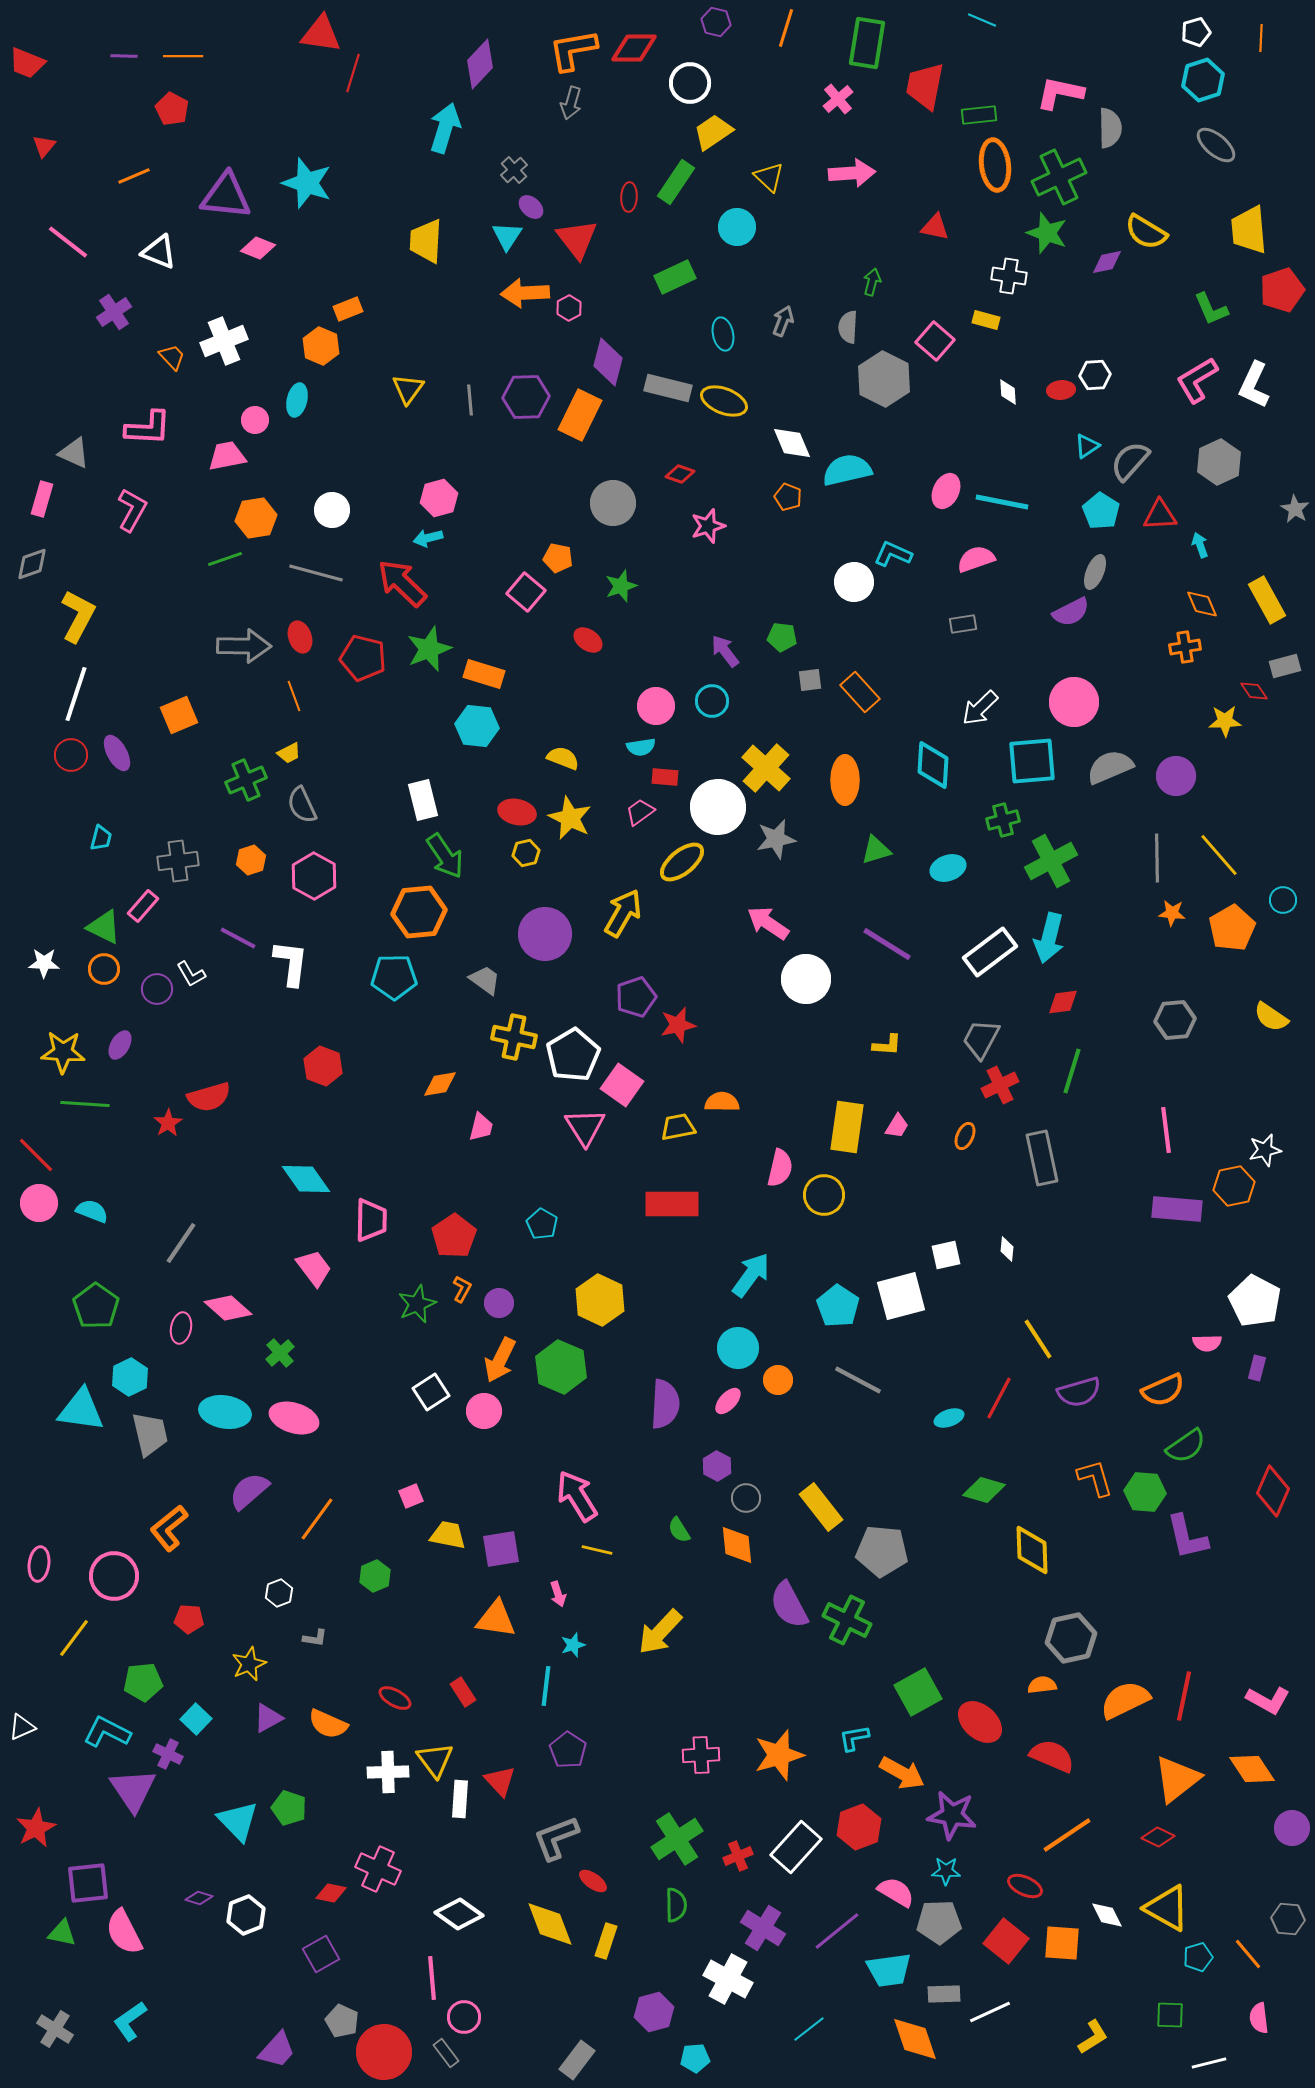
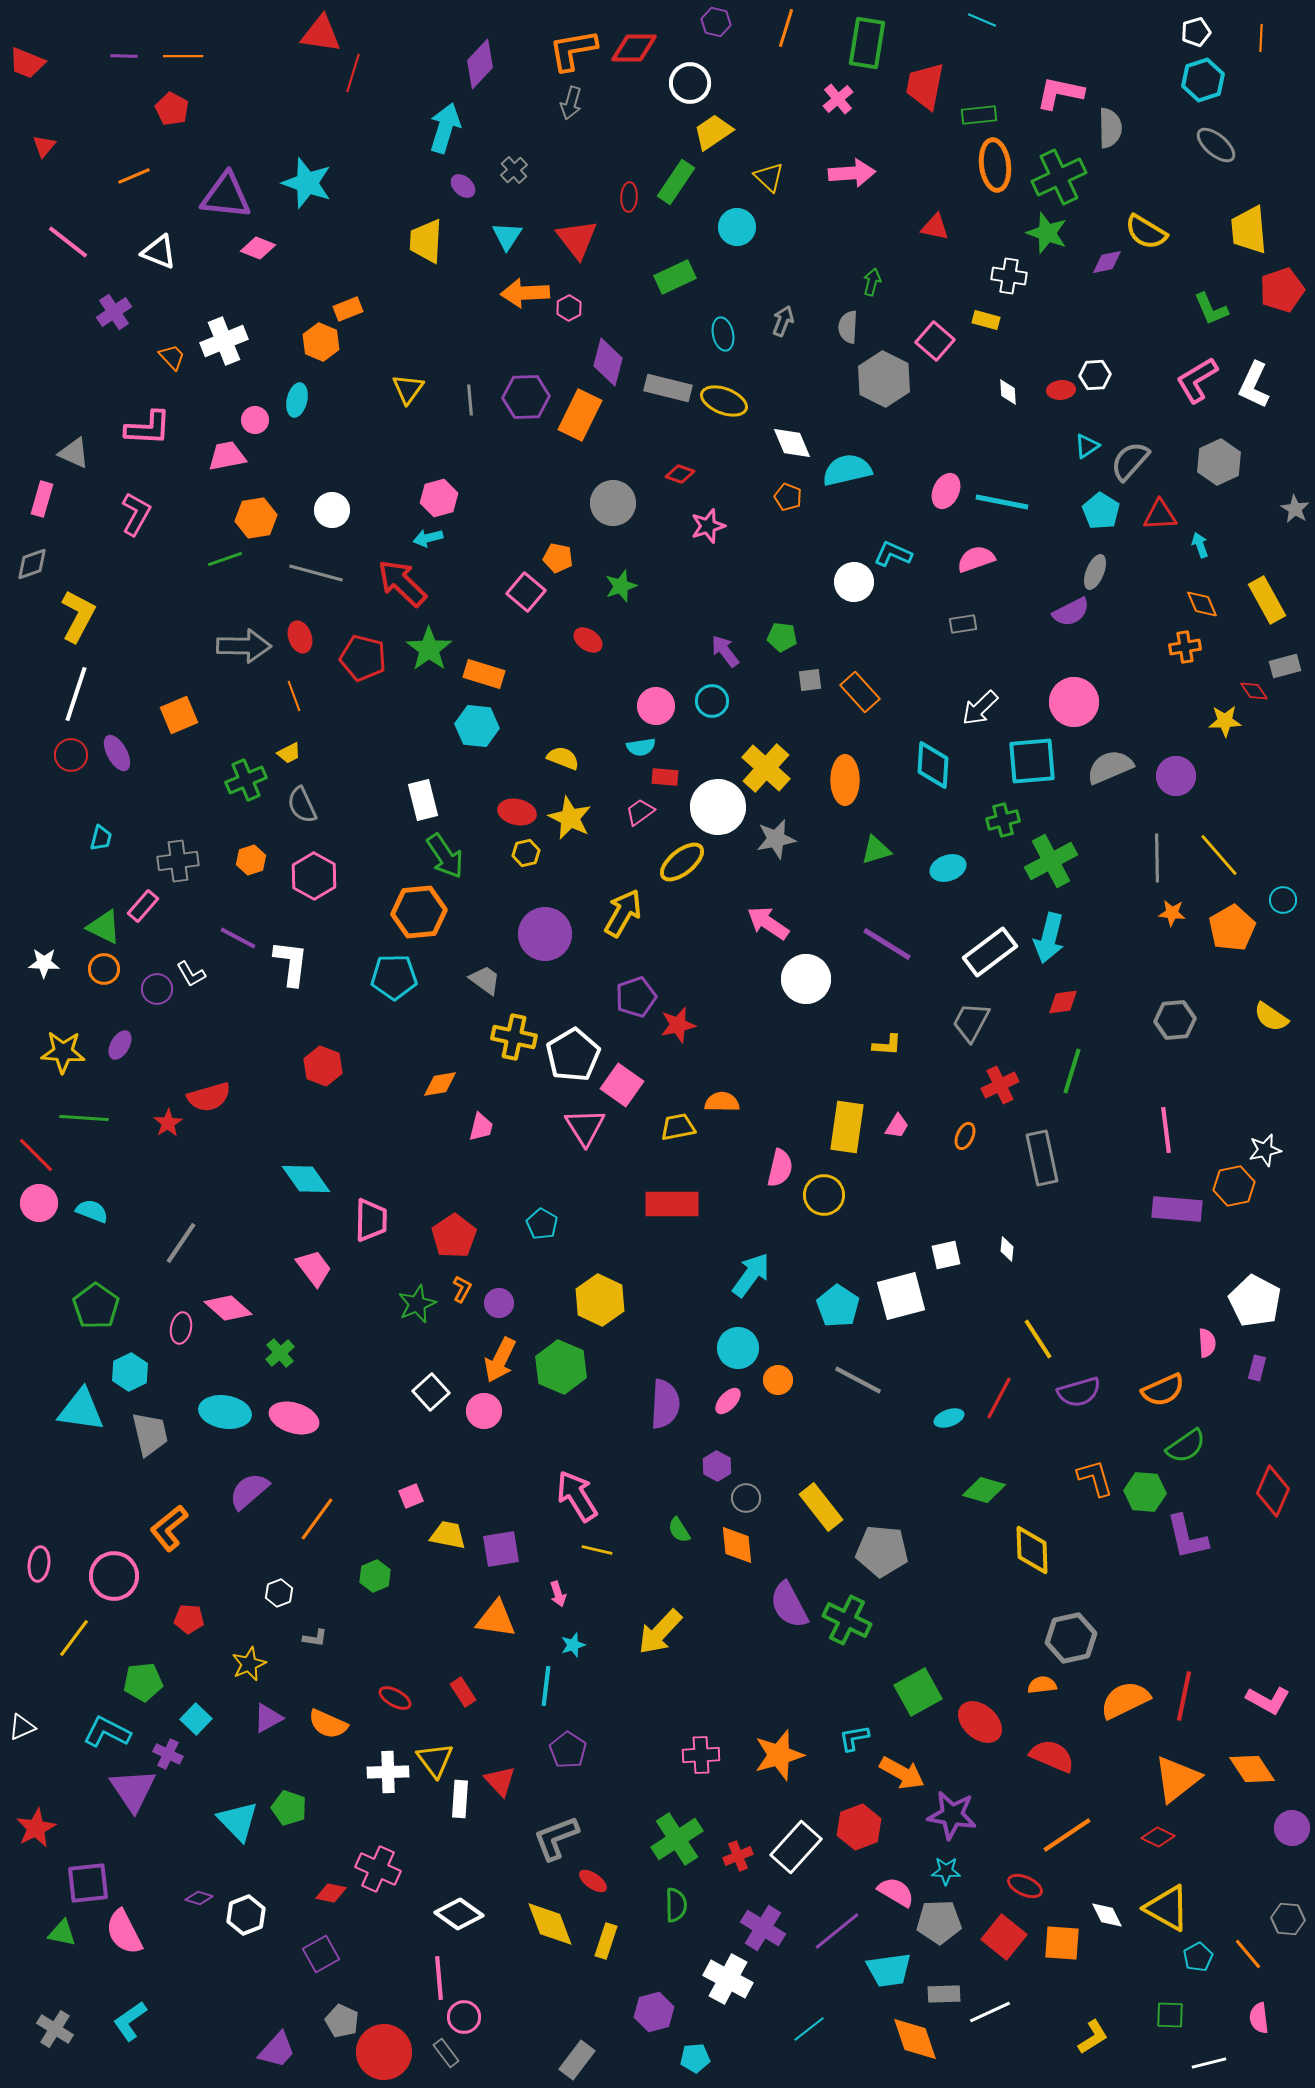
purple ellipse at (531, 207): moved 68 px left, 21 px up
orange hexagon at (321, 346): moved 4 px up
pink L-shape at (132, 510): moved 4 px right, 4 px down
green star at (429, 649): rotated 15 degrees counterclockwise
gray trapezoid at (981, 1039): moved 10 px left, 17 px up
green line at (85, 1104): moved 1 px left, 14 px down
pink semicircle at (1207, 1343): rotated 92 degrees counterclockwise
cyan hexagon at (130, 1377): moved 5 px up
white square at (431, 1392): rotated 9 degrees counterclockwise
red square at (1006, 1941): moved 2 px left, 4 px up
cyan pentagon at (1198, 1957): rotated 12 degrees counterclockwise
pink line at (432, 1978): moved 7 px right
